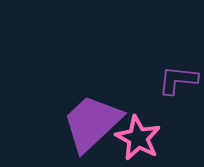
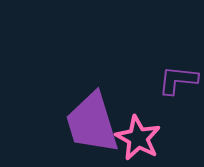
purple trapezoid: rotated 64 degrees counterclockwise
